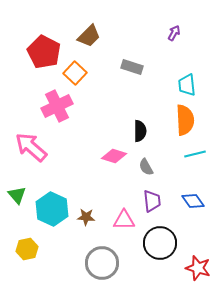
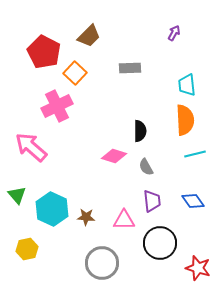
gray rectangle: moved 2 px left, 1 px down; rotated 20 degrees counterclockwise
